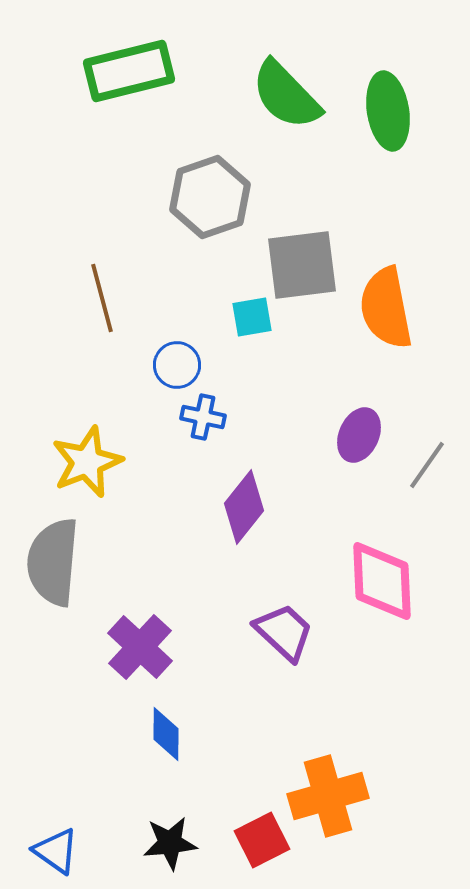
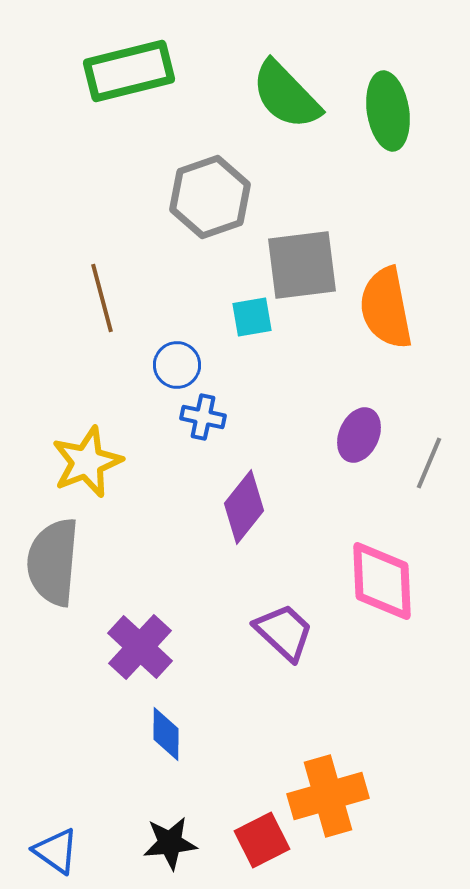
gray line: moved 2 px right, 2 px up; rotated 12 degrees counterclockwise
